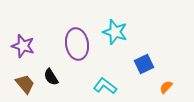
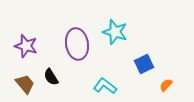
purple star: moved 3 px right
orange semicircle: moved 2 px up
